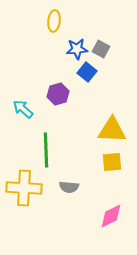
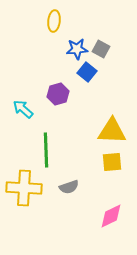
yellow triangle: moved 1 px down
gray semicircle: rotated 24 degrees counterclockwise
